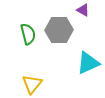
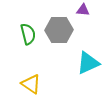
purple triangle: rotated 24 degrees counterclockwise
yellow triangle: moved 1 px left; rotated 35 degrees counterclockwise
